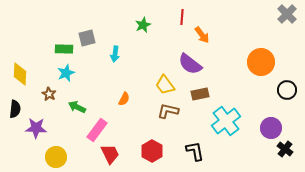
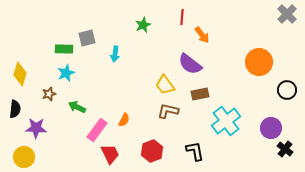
orange circle: moved 2 px left
yellow diamond: rotated 15 degrees clockwise
brown star: rotated 24 degrees clockwise
orange semicircle: moved 21 px down
red hexagon: rotated 10 degrees clockwise
yellow circle: moved 32 px left
